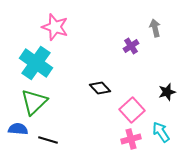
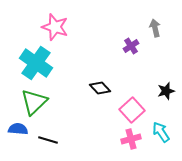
black star: moved 1 px left, 1 px up
